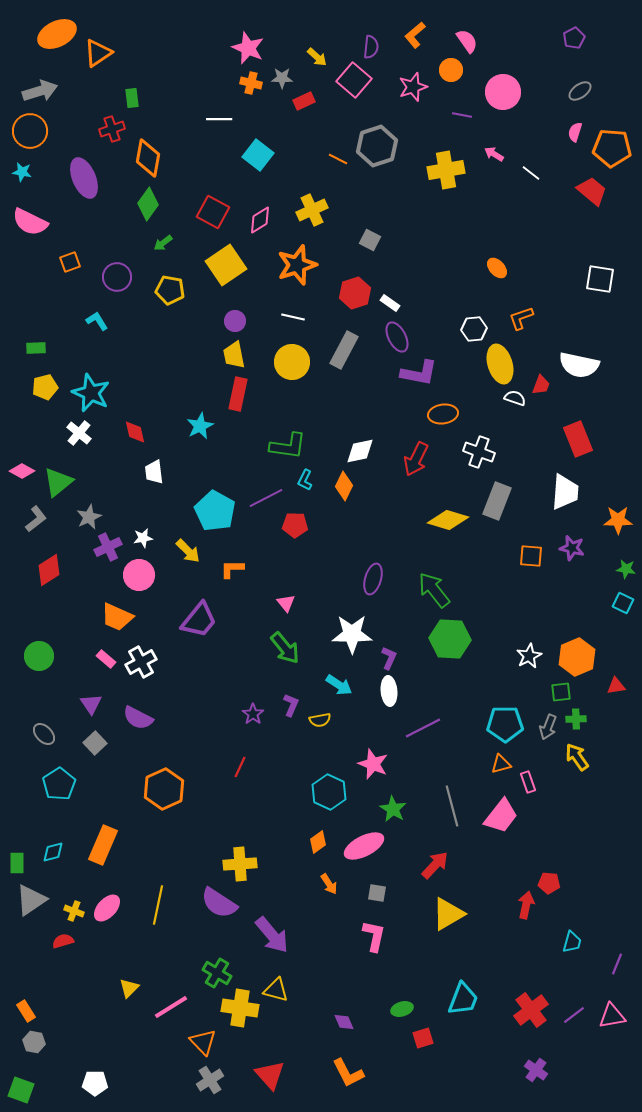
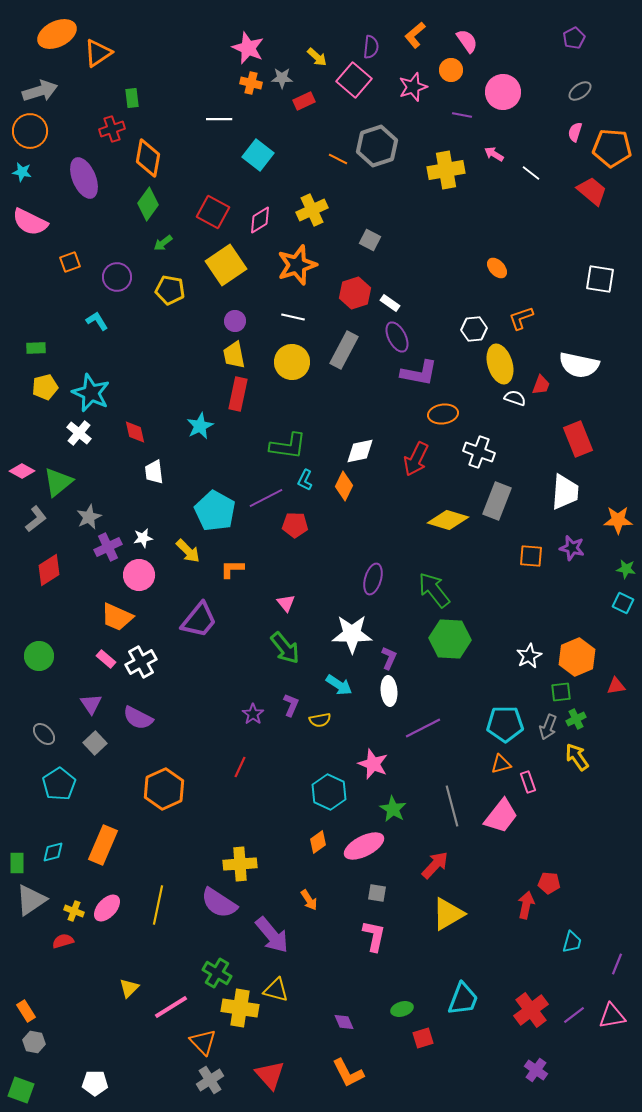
green cross at (576, 719): rotated 24 degrees counterclockwise
orange arrow at (329, 884): moved 20 px left, 16 px down
